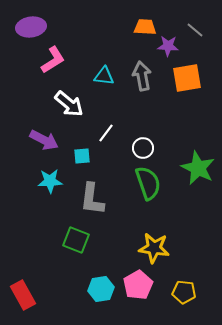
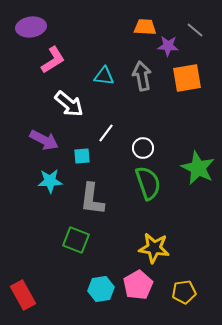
yellow pentagon: rotated 15 degrees counterclockwise
